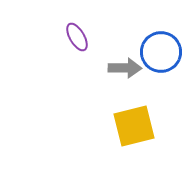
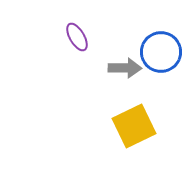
yellow square: rotated 12 degrees counterclockwise
